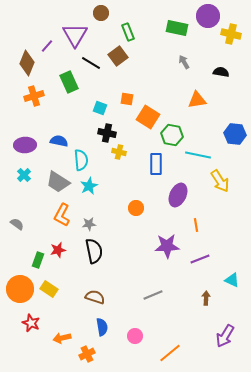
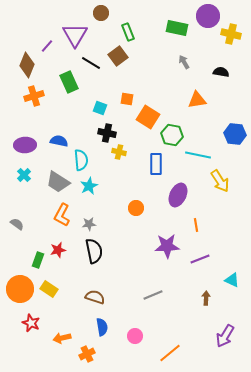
brown diamond at (27, 63): moved 2 px down
